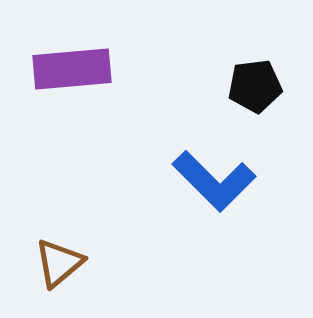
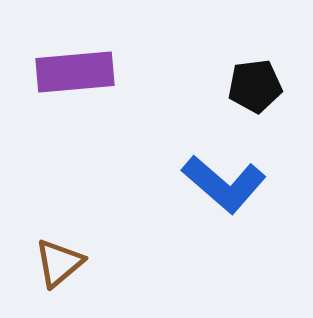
purple rectangle: moved 3 px right, 3 px down
blue L-shape: moved 10 px right, 3 px down; rotated 4 degrees counterclockwise
